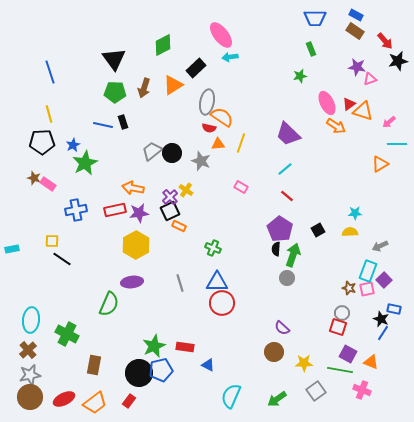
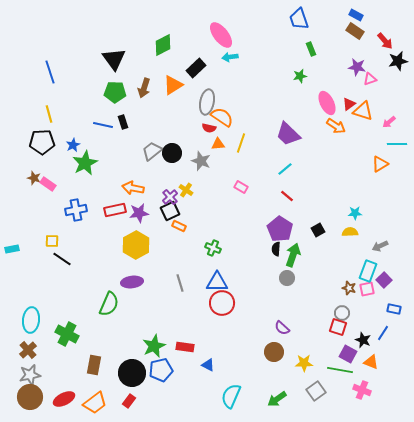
blue trapezoid at (315, 18): moved 16 px left, 1 px down; rotated 70 degrees clockwise
black star at (381, 319): moved 18 px left, 21 px down
black circle at (139, 373): moved 7 px left
